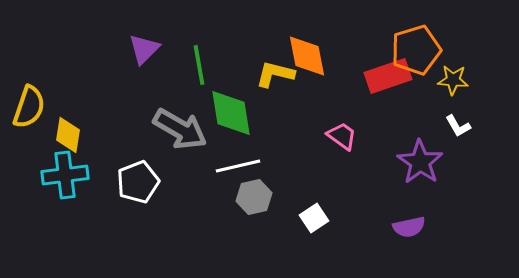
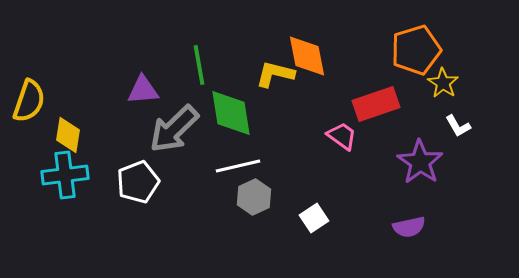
purple triangle: moved 1 px left, 41 px down; rotated 40 degrees clockwise
red rectangle: moved 12 px left, 28 px down
yellow star: moved 10 px left, 3 px down; rotated 28 degrees clockwise
yellow semicircle: moved 6 px up
gray arrow: moved 6 px left; rotated 106 degrees clockwise
gray hexagon: rotated 12 degrees counterclockwise
